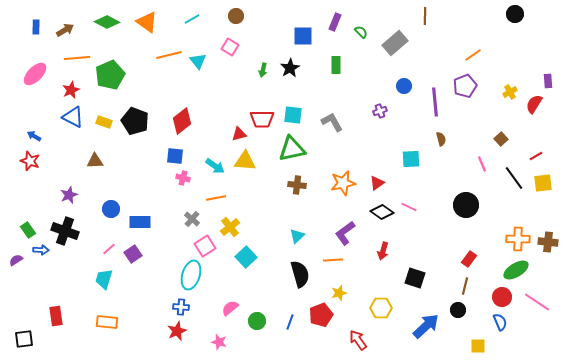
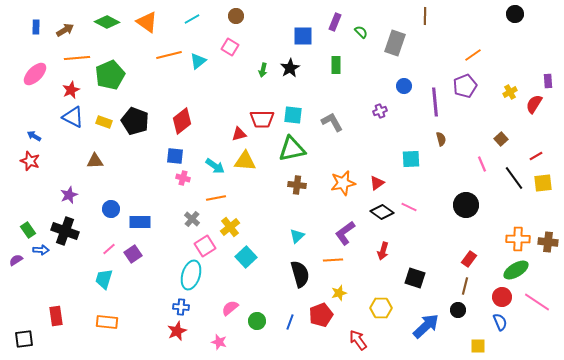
gray rectangle at (395, 43): rotated 30 degrees counterclockwise
cyan triangle at (198, 61): rotated 30 degrees clockwise
